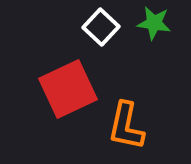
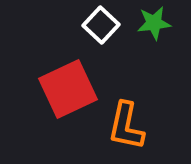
green star: rotated 16 degrees counterclockwise
white square: moved 2 px up
